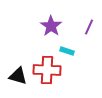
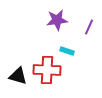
purple star: moved 6 px right, 6 px up; rotated 30 degrees clockwise
